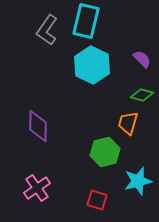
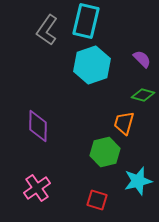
cyan hexagon: rotated 15 degrees clockwise
green diamond: moved 1 px right
orange trapezoid: moved 4 px left
